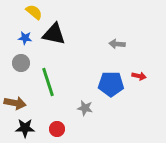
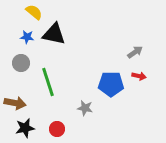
blue star: moved 2 px right, 1 px up
gray arrow: moved 18 px right, 8 px down; rotated 140 degrees clockwise
black star: rotated 12 degrees counterclockwise
